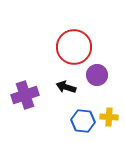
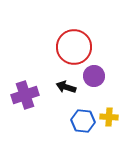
purple circle: moved 3 px left, 1 px down
